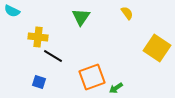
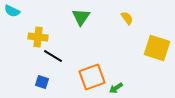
yellow semicircle: moved 5 px down
yellow square: rotated 16 degrees counterclockwise
blue square: moved 3 px right
